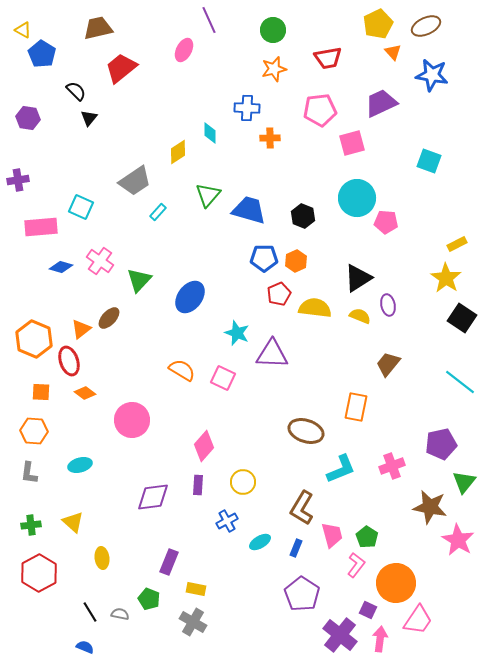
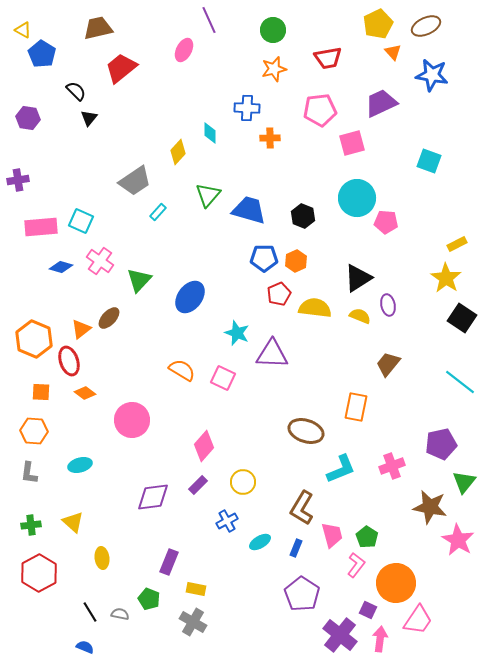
yellow diamond at (178, 152): rotated 15 degrees counterclockwise
cyan square at (81, 207): moved 14 px down
purple rectangle at (198, 485): rotated 42 degrees clockwise
